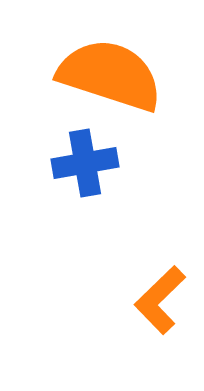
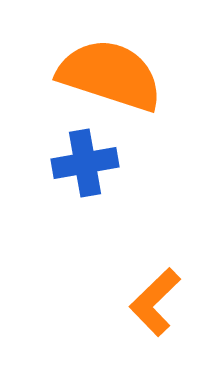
orange L-shape: moved 5 px left, 2 px down
